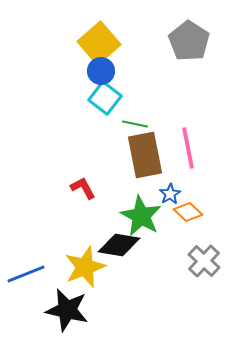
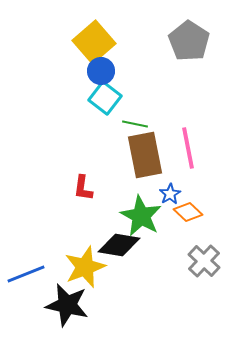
yellow square: moved 5 px left, 1 px up
red L-shape: rotated 144 degrees counterclockwise
black star: moved 5 px up
